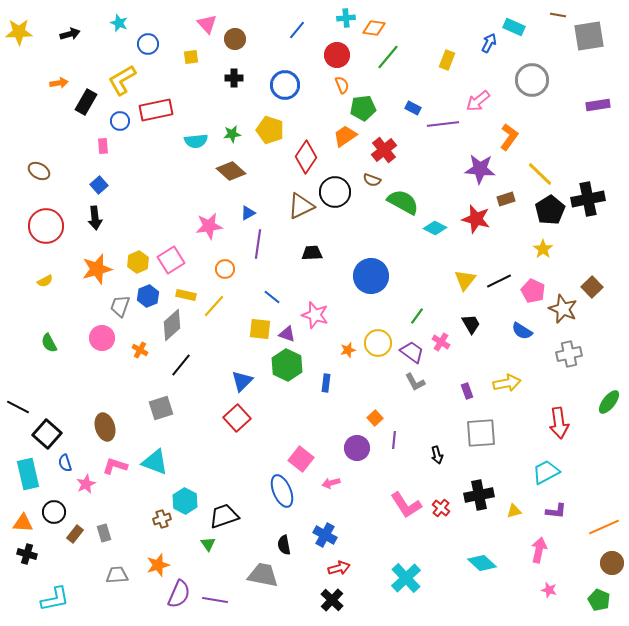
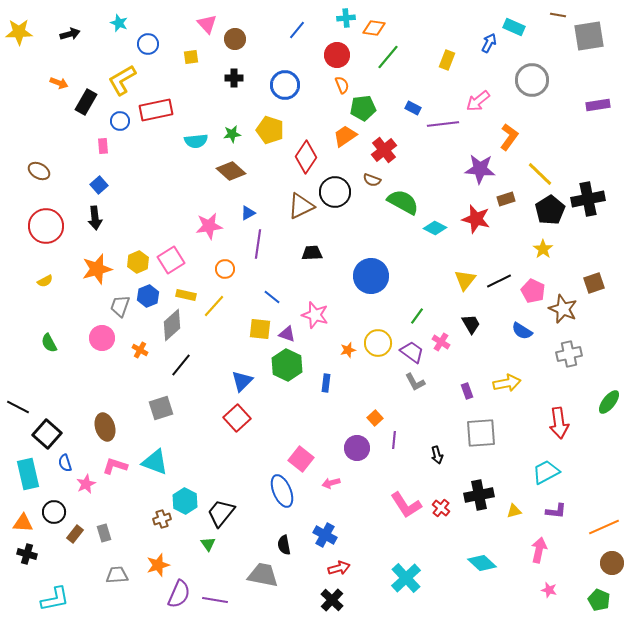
orange arrow at (59, 83): rotated 30 degrees clockwise
brown square at (592, 287): moved 2 px right, 4 px up; rotated 25 degrees clockwise
black trapezoid at (224, 516): moved 3 px left, 3 px up; rotated 32 degrees counterclockwise
